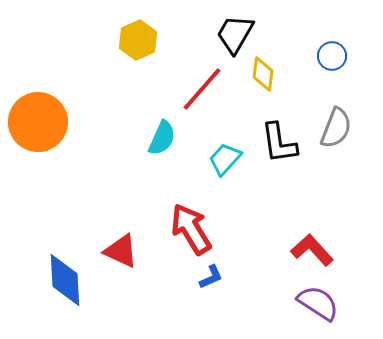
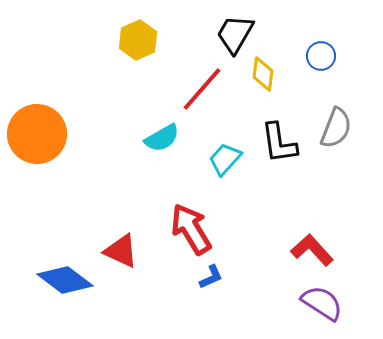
blue circle: moved 11 px left
orange circle: moved 1 px left, 12 px down
cyan semicircle: rotated 36 degrees clockwise
blue diamond: rotated 50 degrees counterclockwise
purple semicircle: moved 4 px right
